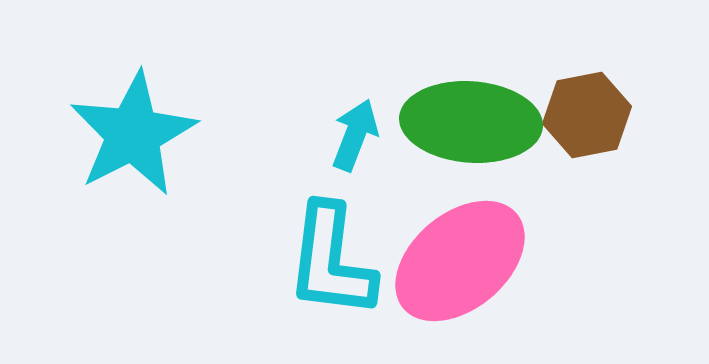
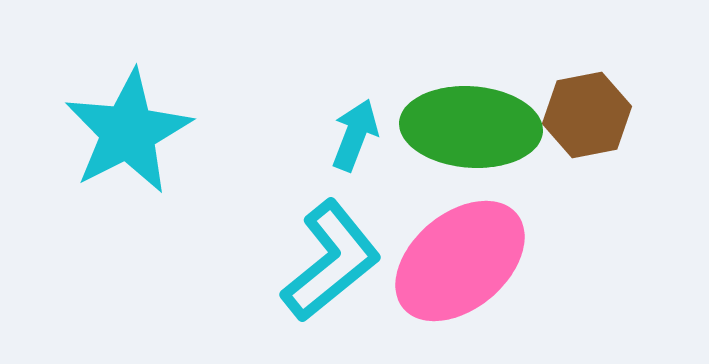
green ellipse: moved 5 px down
cyan star: moved 5 px left, 2 px up
cyan L-shape: rotated 136 degrees counterclockwise
